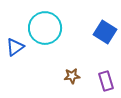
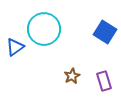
cyan circle: moved 1 px left, 1 px down
brown star: rotated 21 degrees counterclockwise
purple rectangle: moved 2 px left
